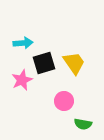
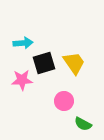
pink star: rotated 20 degrees clockwise
green semicircle: rotated 18 degrees clockwise
